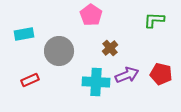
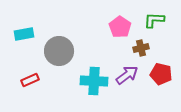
pink pentagon: moved 29 px right, 12 px down
brown cross: moved 31 px right; rotated 28 degrees clockwise
purple arrow: rotated 15 degrees counterclockwise
cyan cross: moved 2 px left, 1 px up
